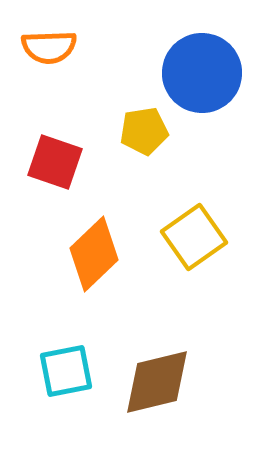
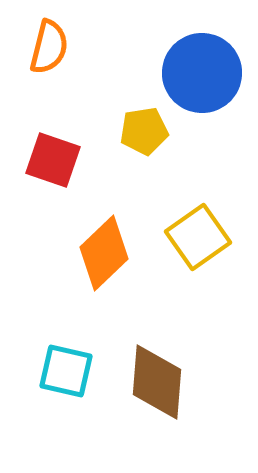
orange semicircle: rotated 74 degrees counterclockwise
red square: moved 2 px left, 2 px up
yellow square: moved 4 px right
orange diamond: moved 10 px right, 1 px up
cyan square: rotated 24 degrees clockwise
brown diamond: rotated 72 degrees counterclockwise
